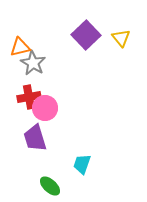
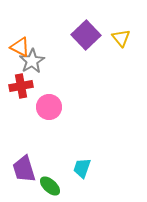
orange triangle: rotated 40 degrees clockwise
gray star: moved 1 px left, 2 px up; rotated 10 degrees clockwise
red cross: moved 8 px left, 11 px up
pink circle: moved 4 px right, 1 px up
purple trapezoid: moved 11 px left, 31 px down
cyan trapezoid: moved 4 px down
